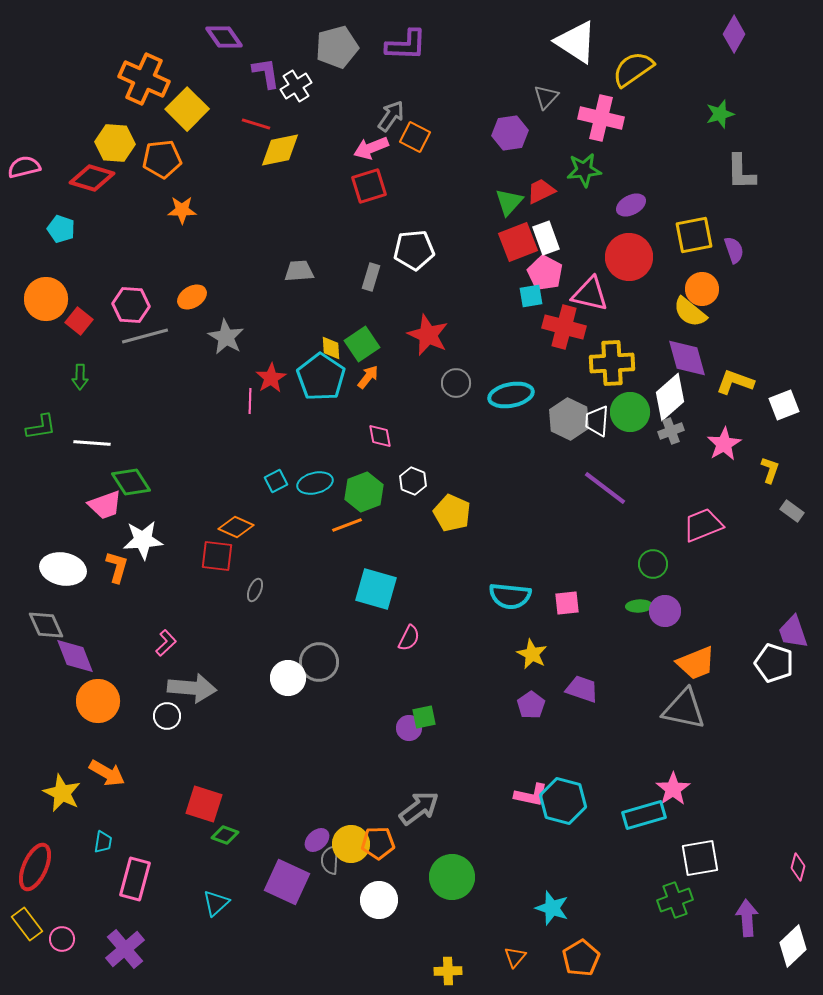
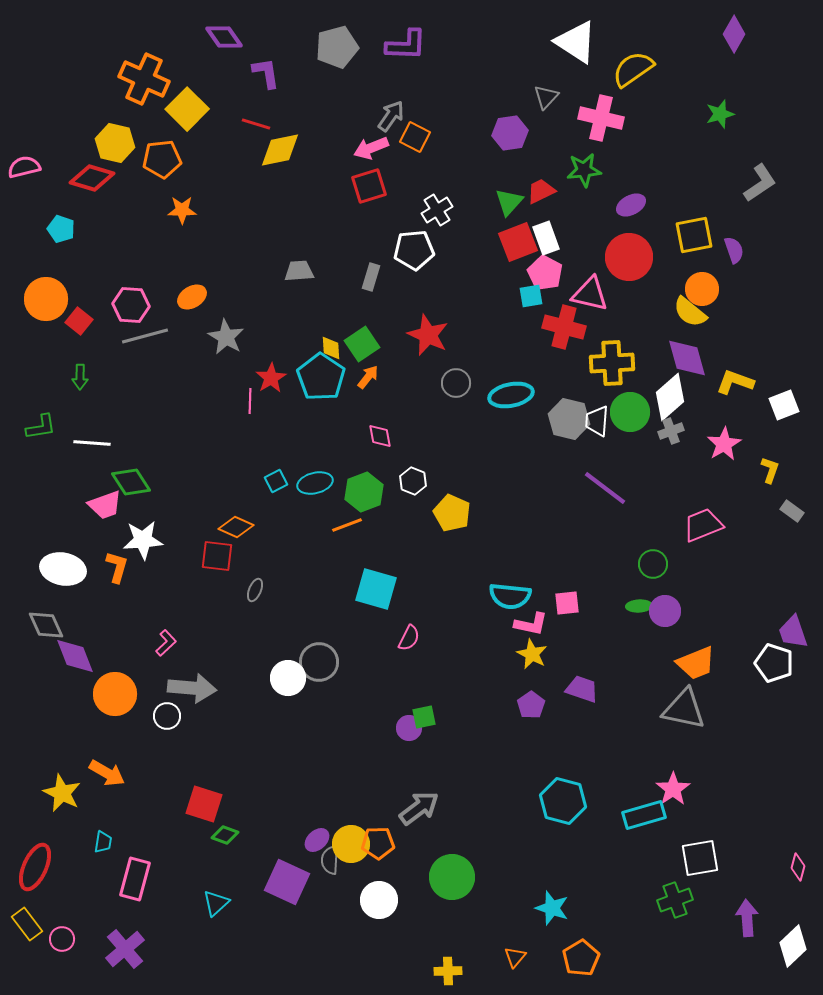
white cross at (296, 86): moved 141 px right, 124 px down
yellow hexagon at (115, 143): rotated 9 degrees clockwise
gray L-shape at (741, 172): moved 19 px right, 11 px down; rotated 123 degrees counterclockwise
gray hexagon at (569, 419): rotated 12 degrees counterclockwise
orange circle at (98, 701): moved 17 px right, 7 px up
pink L-shape at (531, 795): moved 171 px up
